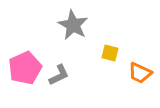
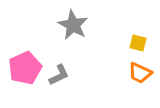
yellow square: moved 28 px right, 10 px up
